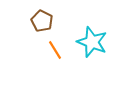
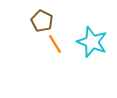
orange line: moved 6 px up
